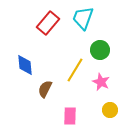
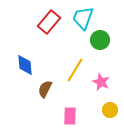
red rectangle: moved 1 px right, 1 px up
green circle: moved 10 px up
